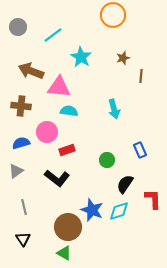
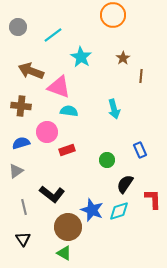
brown star: rotated 16 degrees counterclockwise
pink triangle: rotated 15 degrees clockwise
black L-shape: moved 5 px left, 16 px down
